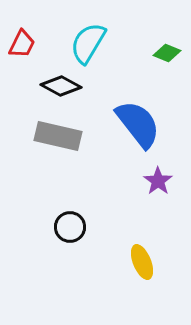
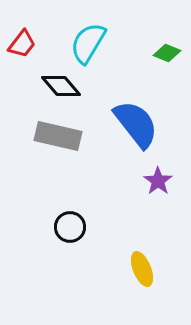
red trapezoid: rotated 12 degrees clockwise
black diamond: rotated 21 degrees clockwise
blue semicircle: moved 2 px left
yellow ellipse: moved 7 px down
